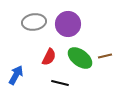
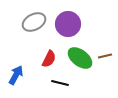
gray ellipse: rotated 20 degrees counterclockwise
red semicircle: moved 2 px down
